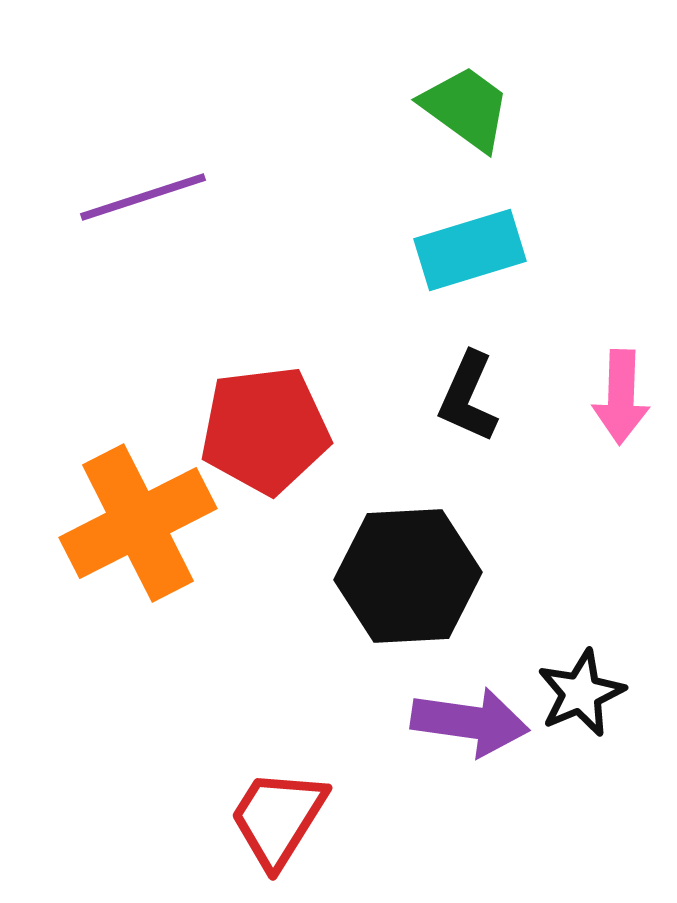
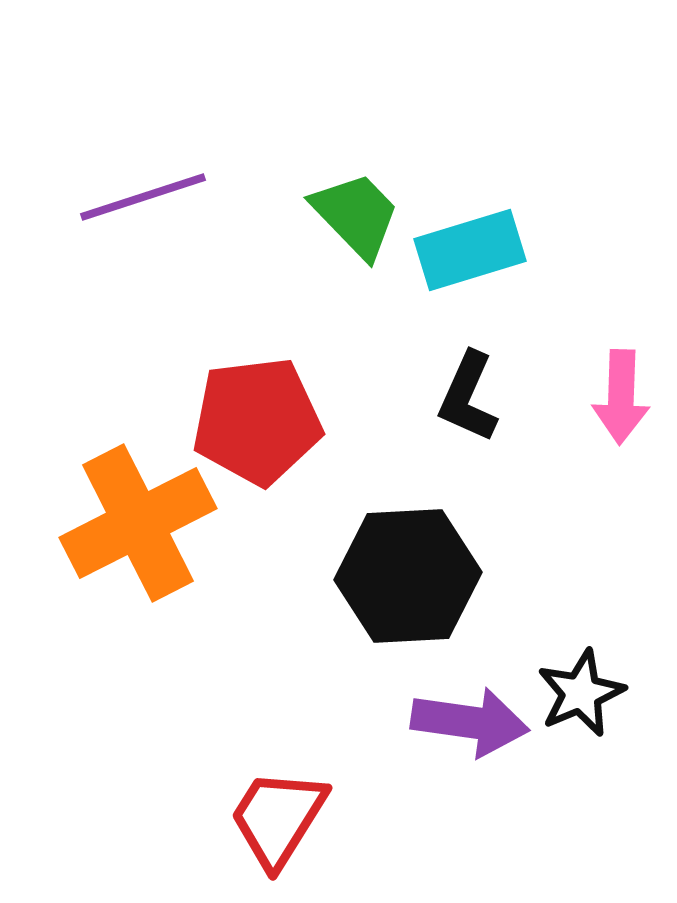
green trapezoid: moved 110 px left, 107 px down; rotated 10 degrees clockwise
red pentagon: moved 8 px left, 9 px up
